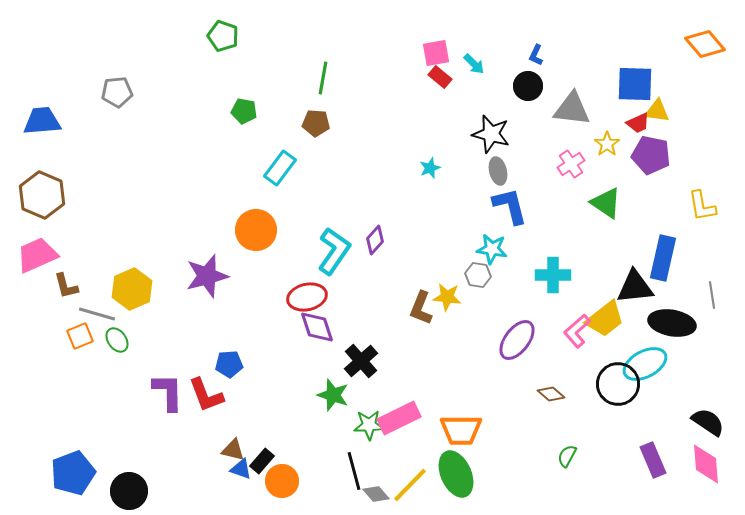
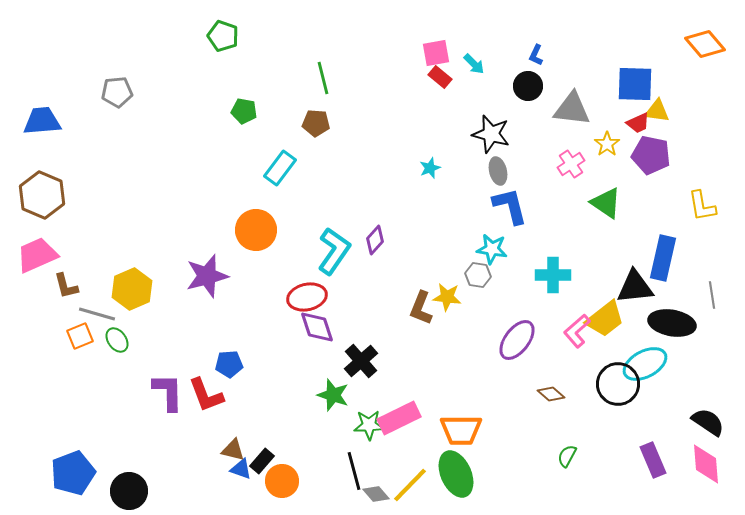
green line at (323, 78): rotated 24 degrees counterclockwise
